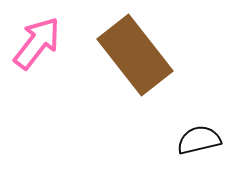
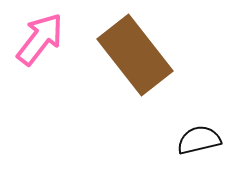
pink arrow: moved 3 px right, 4 px up
